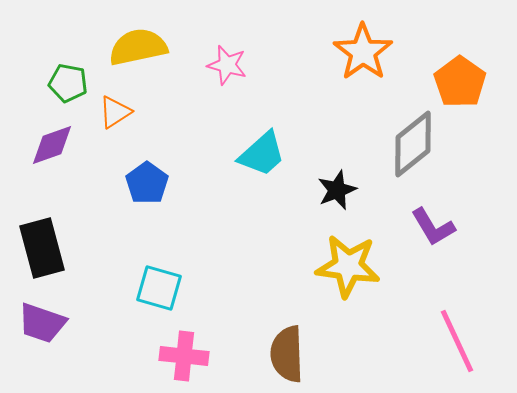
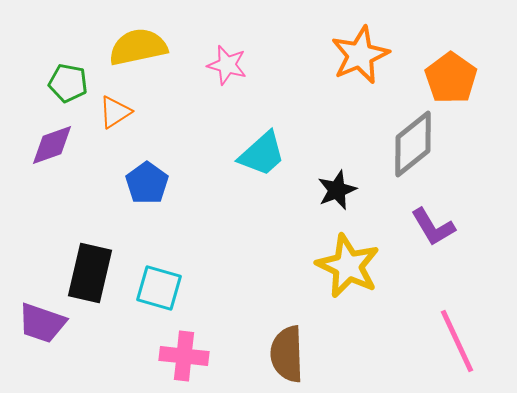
orange star: moved 3 px left, 3 px down; rotated 12 degrees clockwise
orange pentagon: moved 9 px left, 4 px up
black rectangle: moved 48 px right, 25 px down; rotated 28 degrees clockwise
yellow star: rotated 18 degrees clockwise
